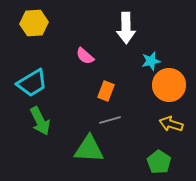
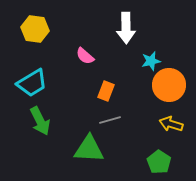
yellow hexagon: moved 1 px right, 6 px down; rotated 12 degrees clockwise
